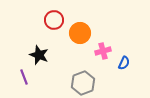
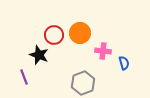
red circle: moved 15 px down
pink cross: rotated 21 degrees clockwise
blue semicircle: rotated 40 degrees counterclockwise
